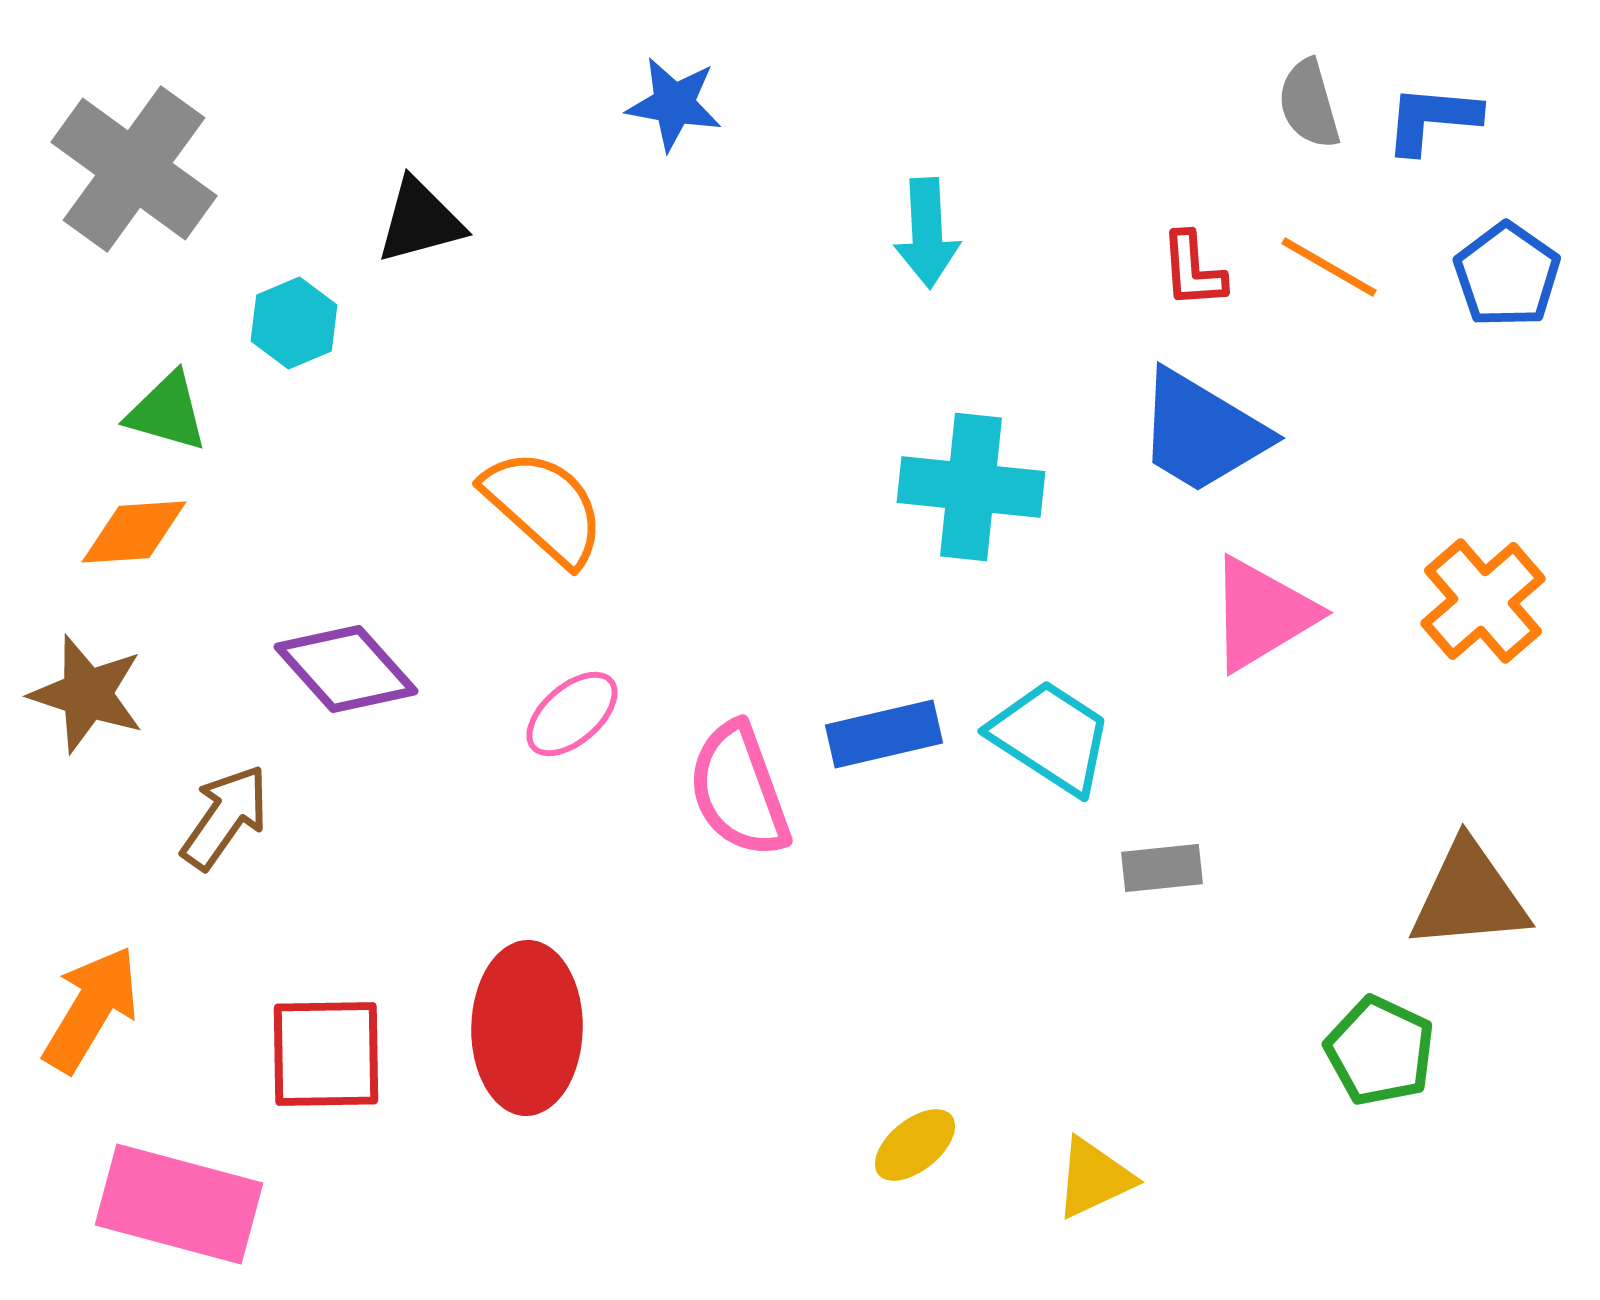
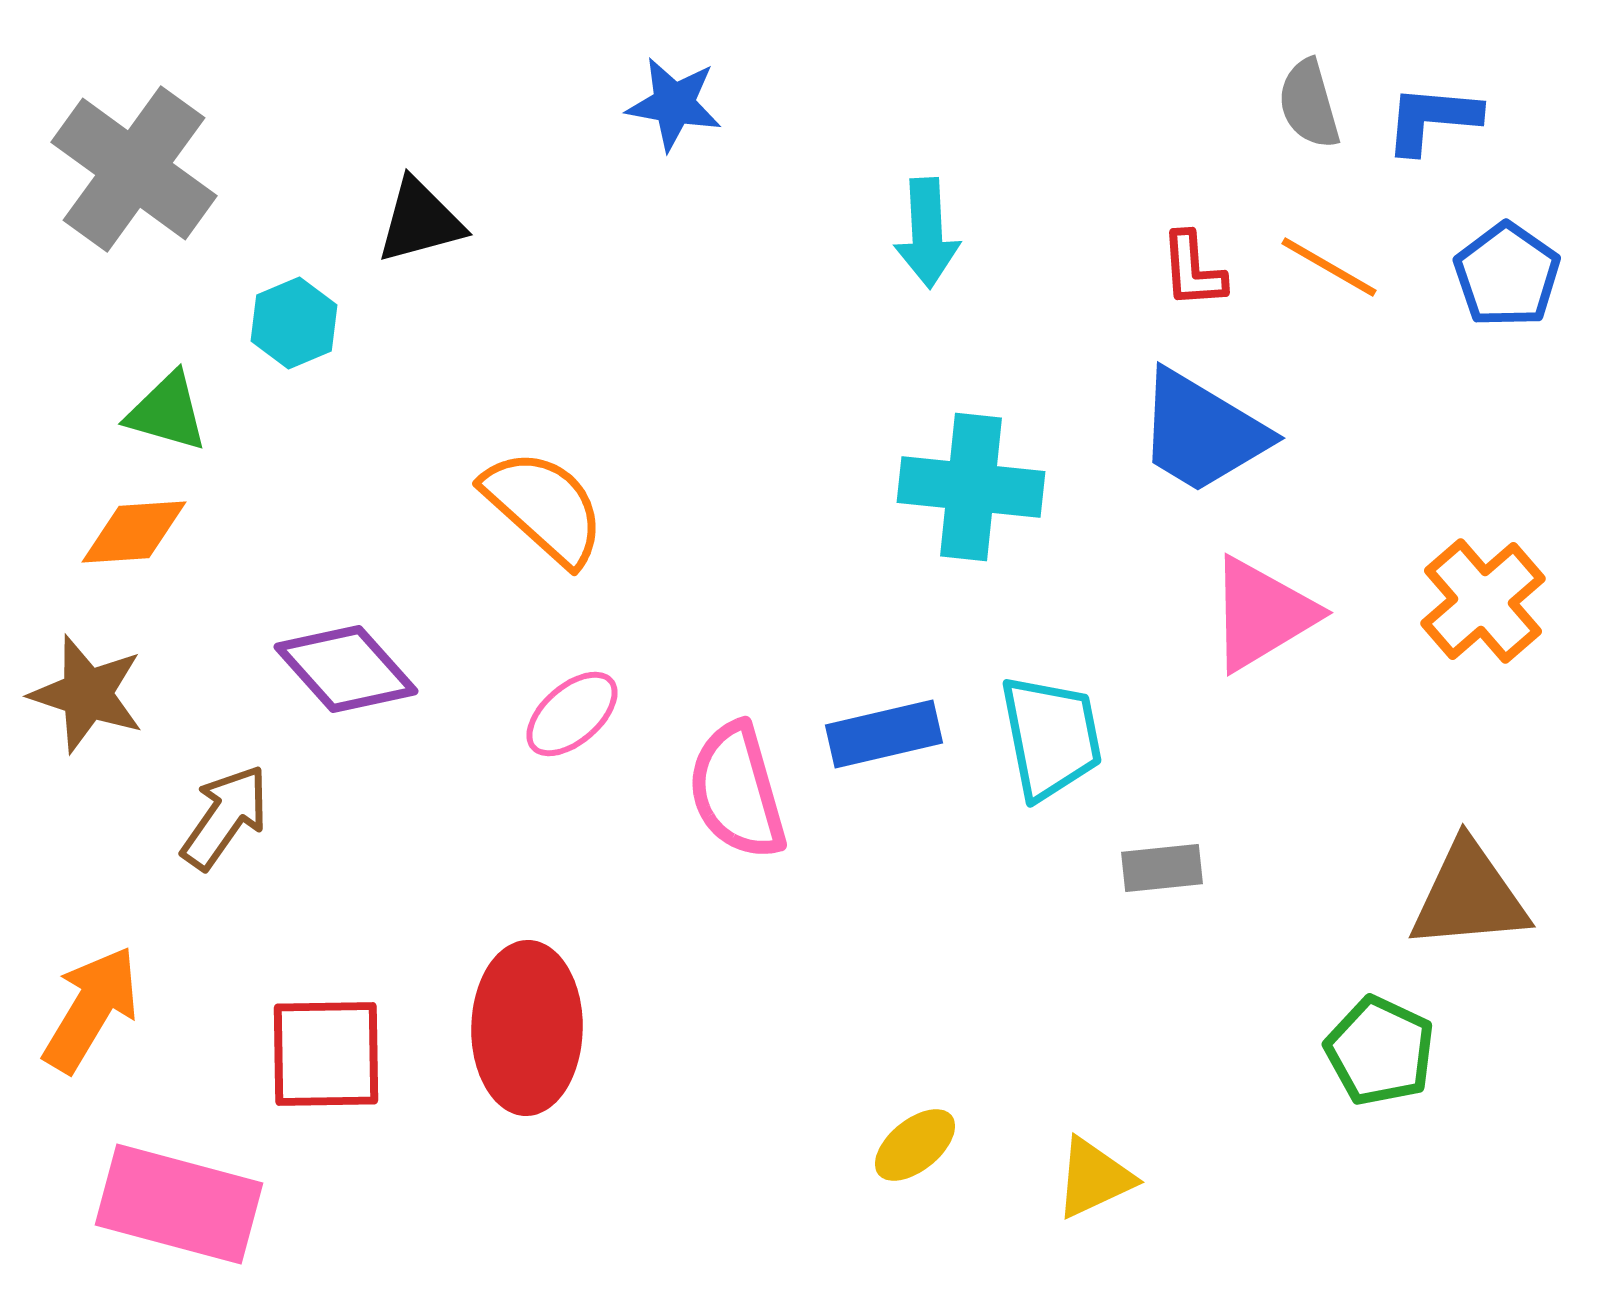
cyan trapezoid: rotated 46 degrees clockwise
pink semicircle: moved 2 px left, 1 px down; rotated 4 degrees clockwise
